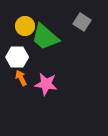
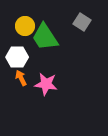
green trapezoid: rotated 16 degrees clockwise
